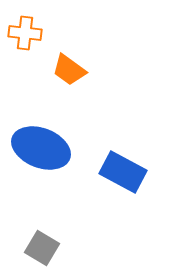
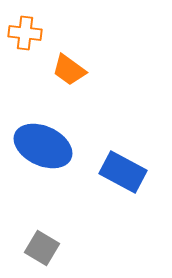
blue ellipse: moved 2 px right, 2 px up; rotated 4 degrees clockwise
